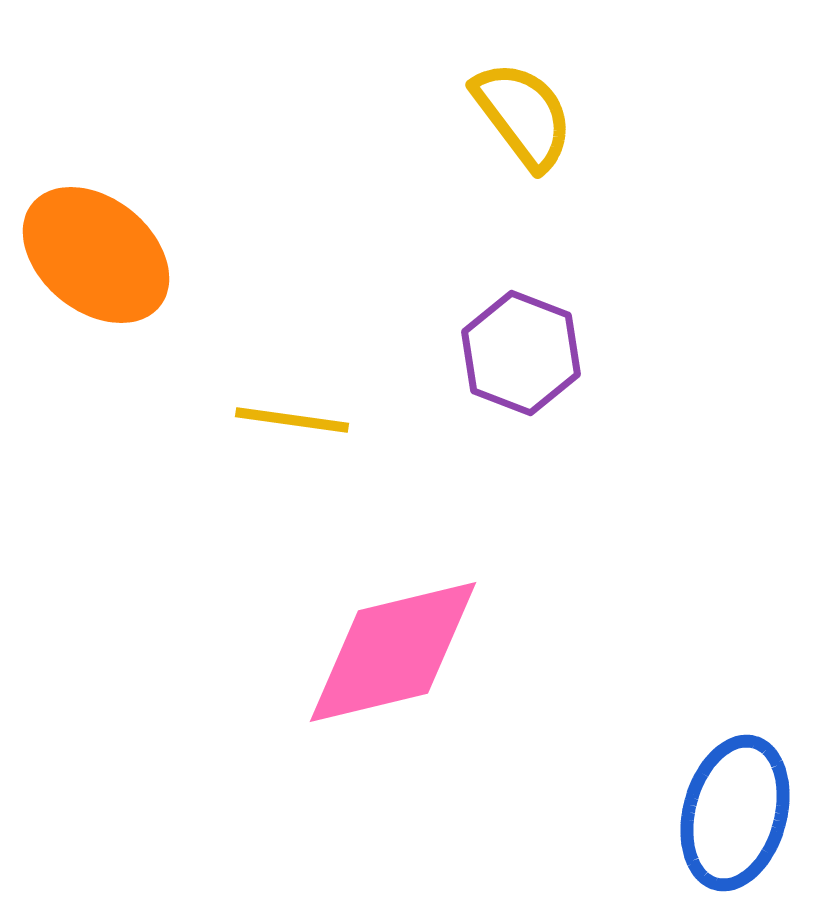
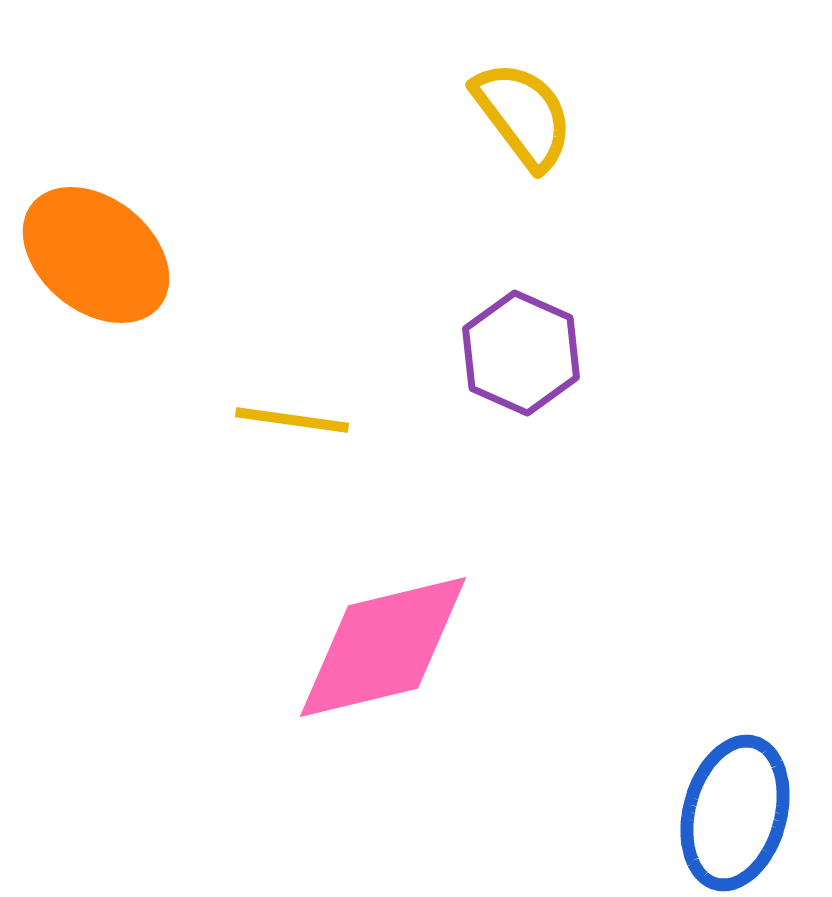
purple hexagon: rotated 3 degrees clockwise
pink diamond: moved 10 px left, 5 px up
